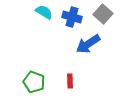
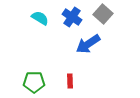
cyan semicircle: moved 4 px left, 6 px down
blue cross: rotated 18 degrees clockwise
green pentagon: rotated 20 degrees counterclockwise
